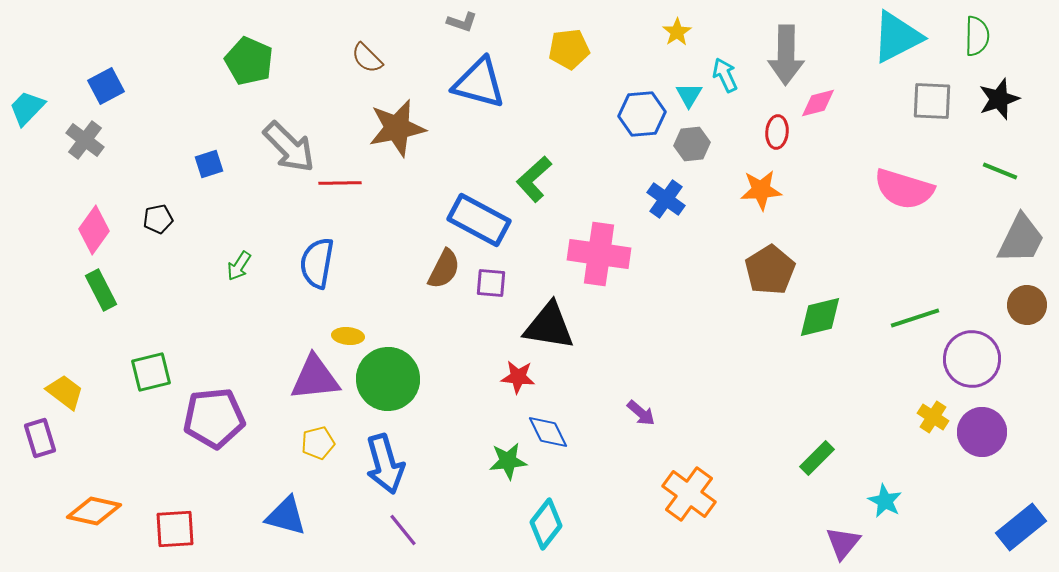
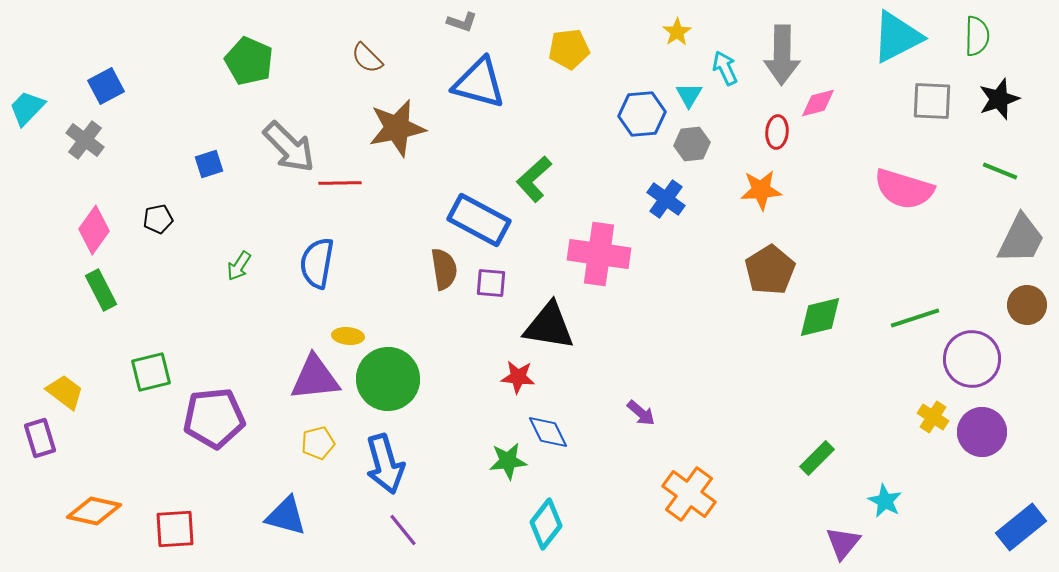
gray arrow at (786, 55): moved 4 px left
cyan arrow at (725, 75): moved 7 px up
brown semicircle at (444, 269): rotated 36 degrees counterclockwise
